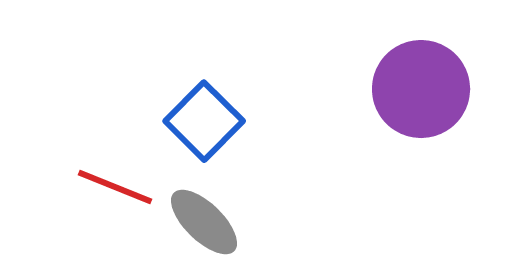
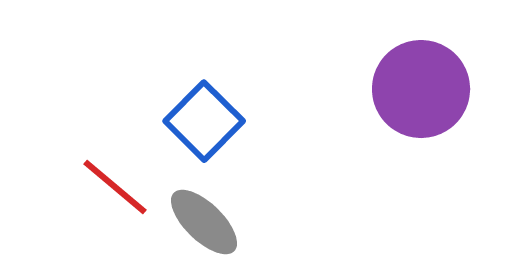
red line: rotated 18 degrees clockwise
